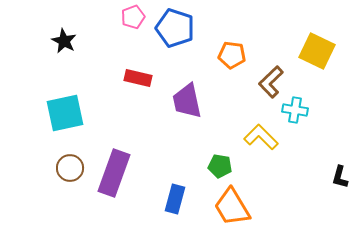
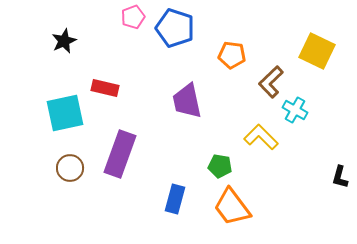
black star: rotated 20 degrees clockwise
red rectangle: moved 33 px left, 10 px down
cyan cross: rotated 20 degrees clockwise
purple rectangle: moved 6 px right, 19 px up
orange trapezoid: rotated 6 degrees counterclockwise
